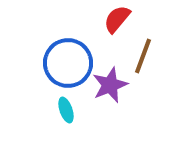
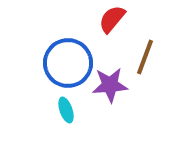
red semicircle: moved 5 px left
brown line: moved 2 px right, 1 px down
purple star: rotated 18 degrees clockwise
